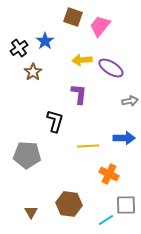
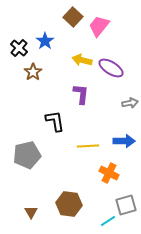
brown square: rotated 24 degrees clockwise
pink trapezoid: moved 1 px left
black cross: rotated 12 degrees counterclockwise
yellow arrow: rotated 18 degrees clockwise
purple L-shape: moved 2 px right
gray arrow: moved 2 px down
black L-shape: rotated 25 degrees counterclockwise
blue arrow: moved 3 px down
gray pentagon: rotated 16 degrees counterclockwise
orange cross: moved 1 px up
gray square: rotated 15 degrees counterclockwise
cyan line: moved 2 px right, 1 px down
